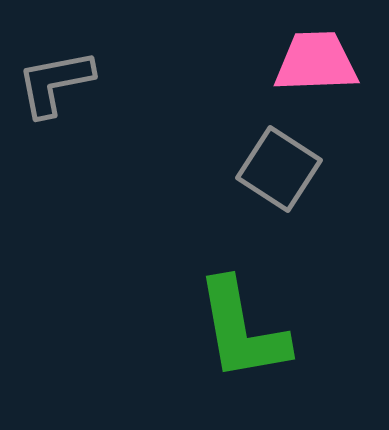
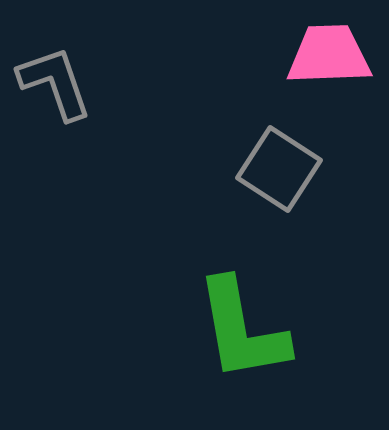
pink trapezoid: moved 13 px right, 7 px up
gray L-shape: rotated 82 degrees clockwise
